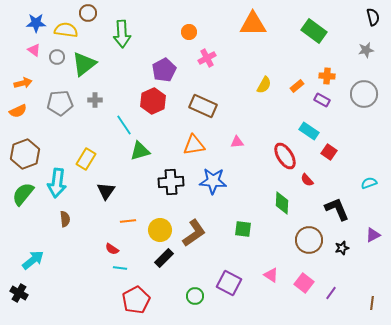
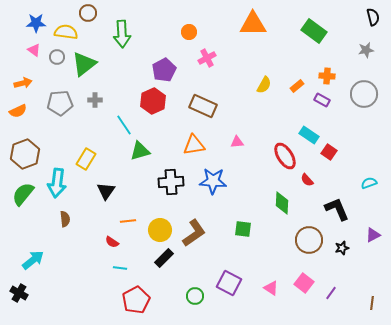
yellow semicircle at (66, 30): moved 2 px down
cyan rectangle at (309, 131): moved 4 px down
red semicircle at (112, 249): moved 7 px up
pink triangle at (271, 275): moved 13 px down
